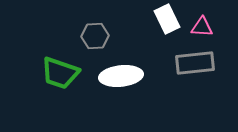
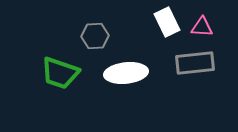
white rectangle: moved 3 px down
white ellipse: moved 5 px right, 3 px up
